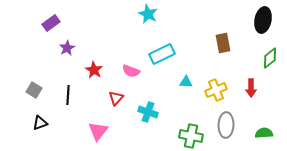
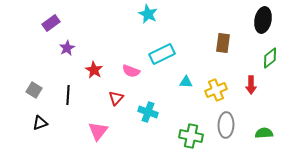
brown rectangle: rotated 18 degrees clockwise
red arrow: moved 3 px up
